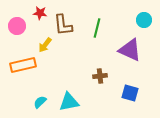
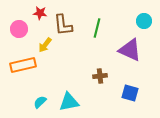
cyan circle: moved 1 px down
pink circle: moved 2 px right, 3 px down
